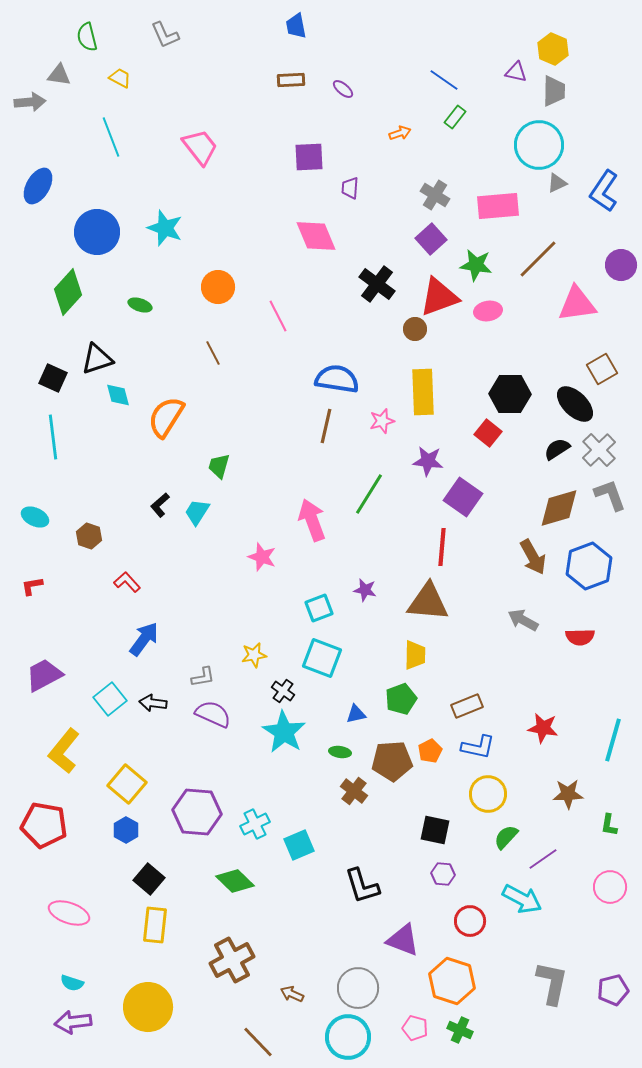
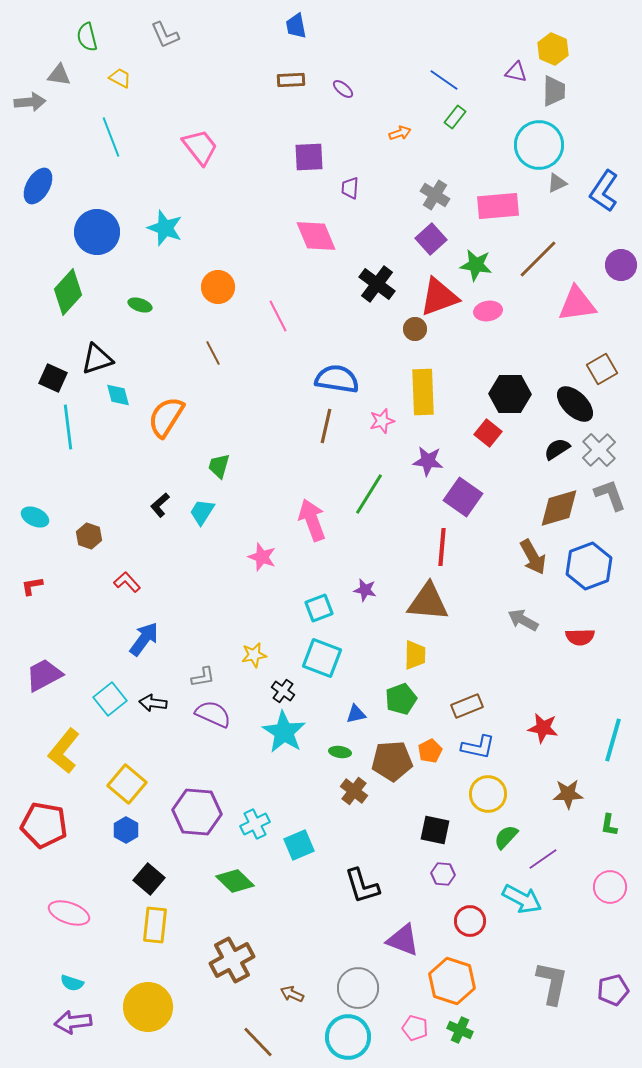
cyan line at (53, 437): moved 15 px right, 10 px up
cyan trapezoid at (197, 512): moved 5 px right
